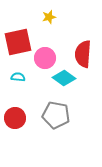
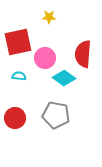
yellow star: rotated 16 degrees clockwise
cyan semicircle: moved 1 px right, 1 px up
